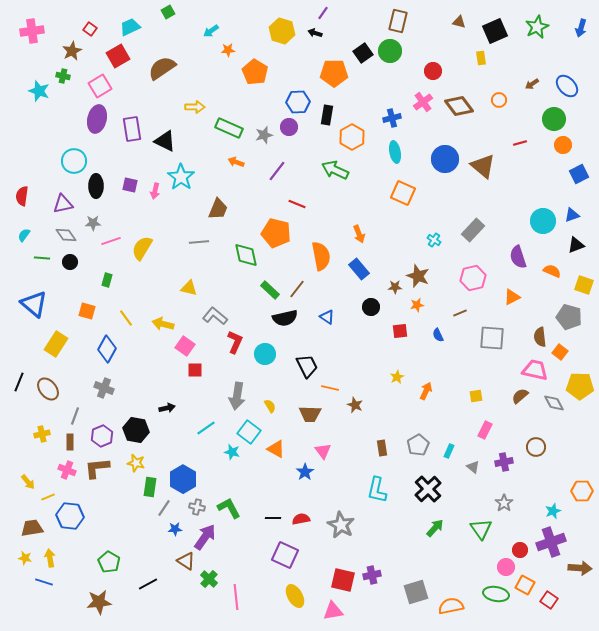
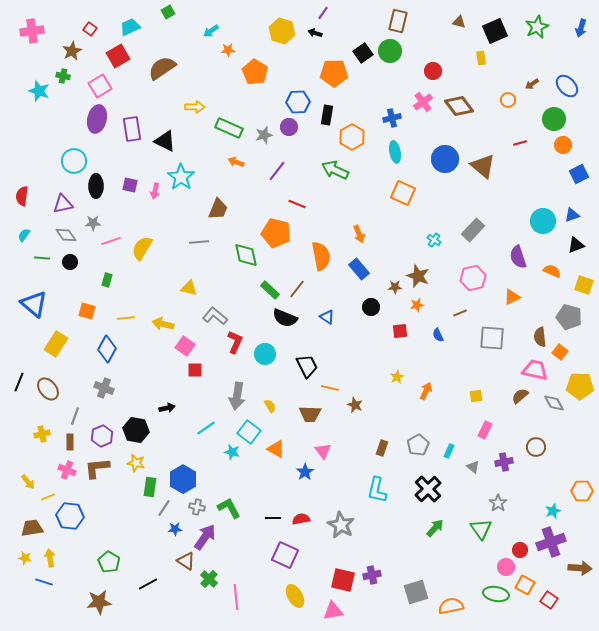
orange circle at (499, 100): moved 9 px right
yellow line at (126, 318): rotated 60 degrees counterclockwise
black semicircle at (285, 318): rotated 35 degrees clockwise
brown rectangle at (382, 448): rotated 28 degrees clockwise
gray star at (504, 503): moved 6 px left
